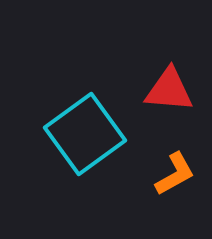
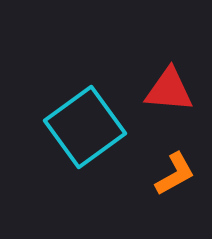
cyan square: moved 7 px up
